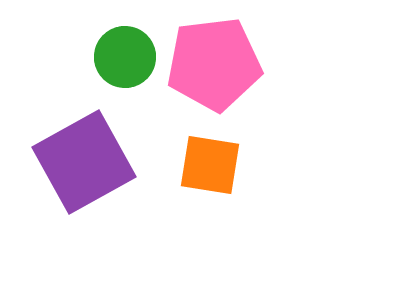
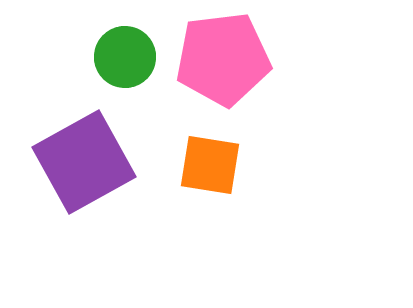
pink pentagon: moved 9 px right, 5 px up
